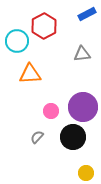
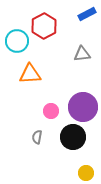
gray semicircle: rotated 32 degrees counterclockwise
